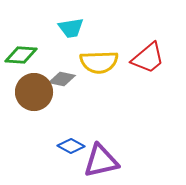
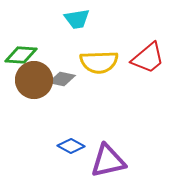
cyan trapezoid: moved 6 px right, 9 px up
brown circle: moved 12 px up
purple triangle: moved 7 px right
